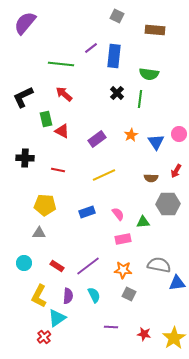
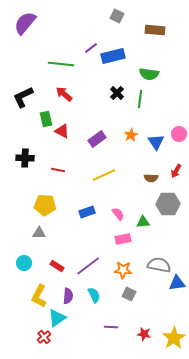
blue rectangle at (114, 56): moved 1 px left; rotated 70 degrees clockwise
